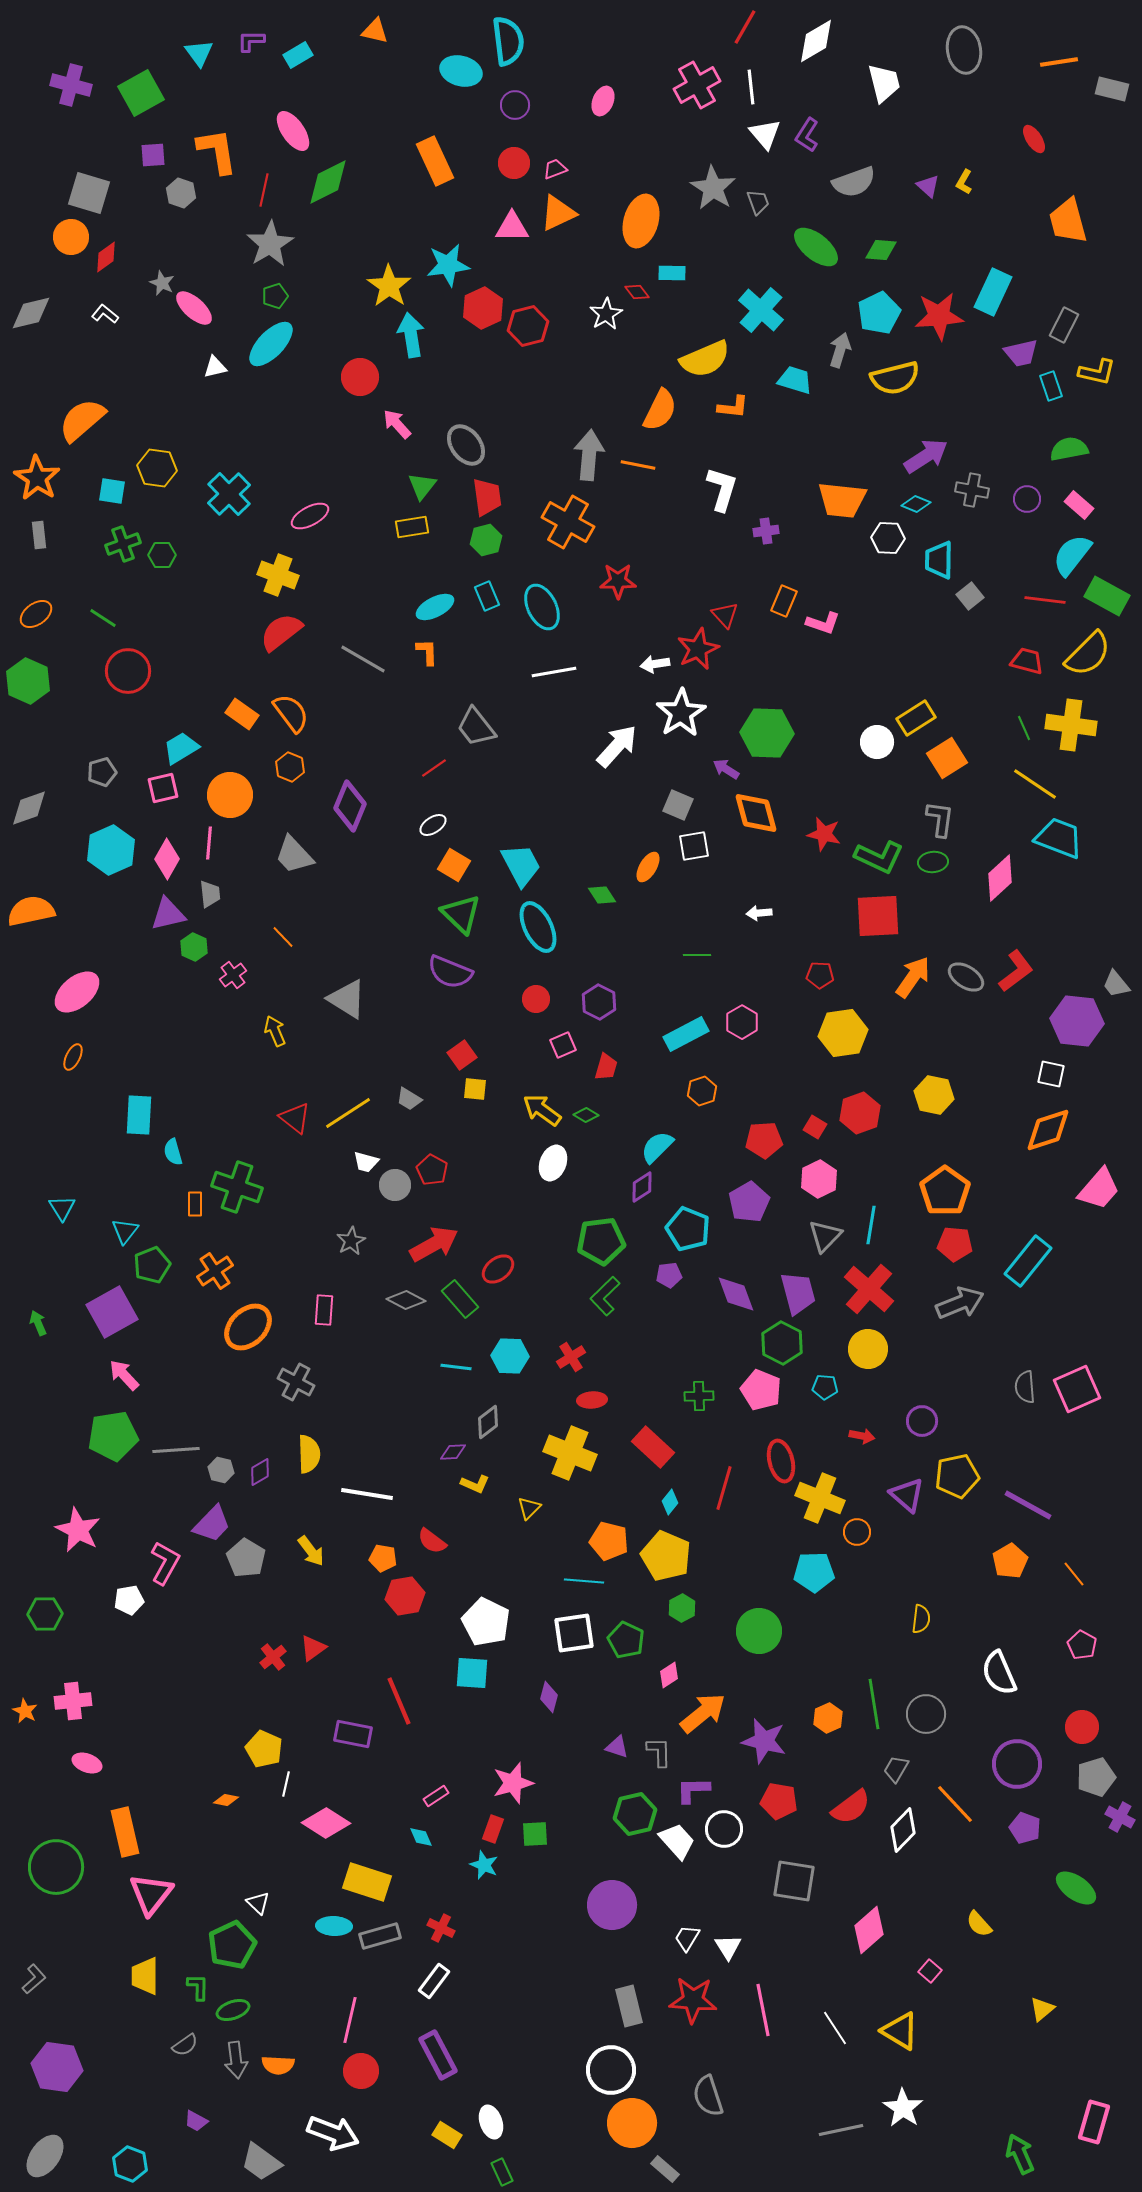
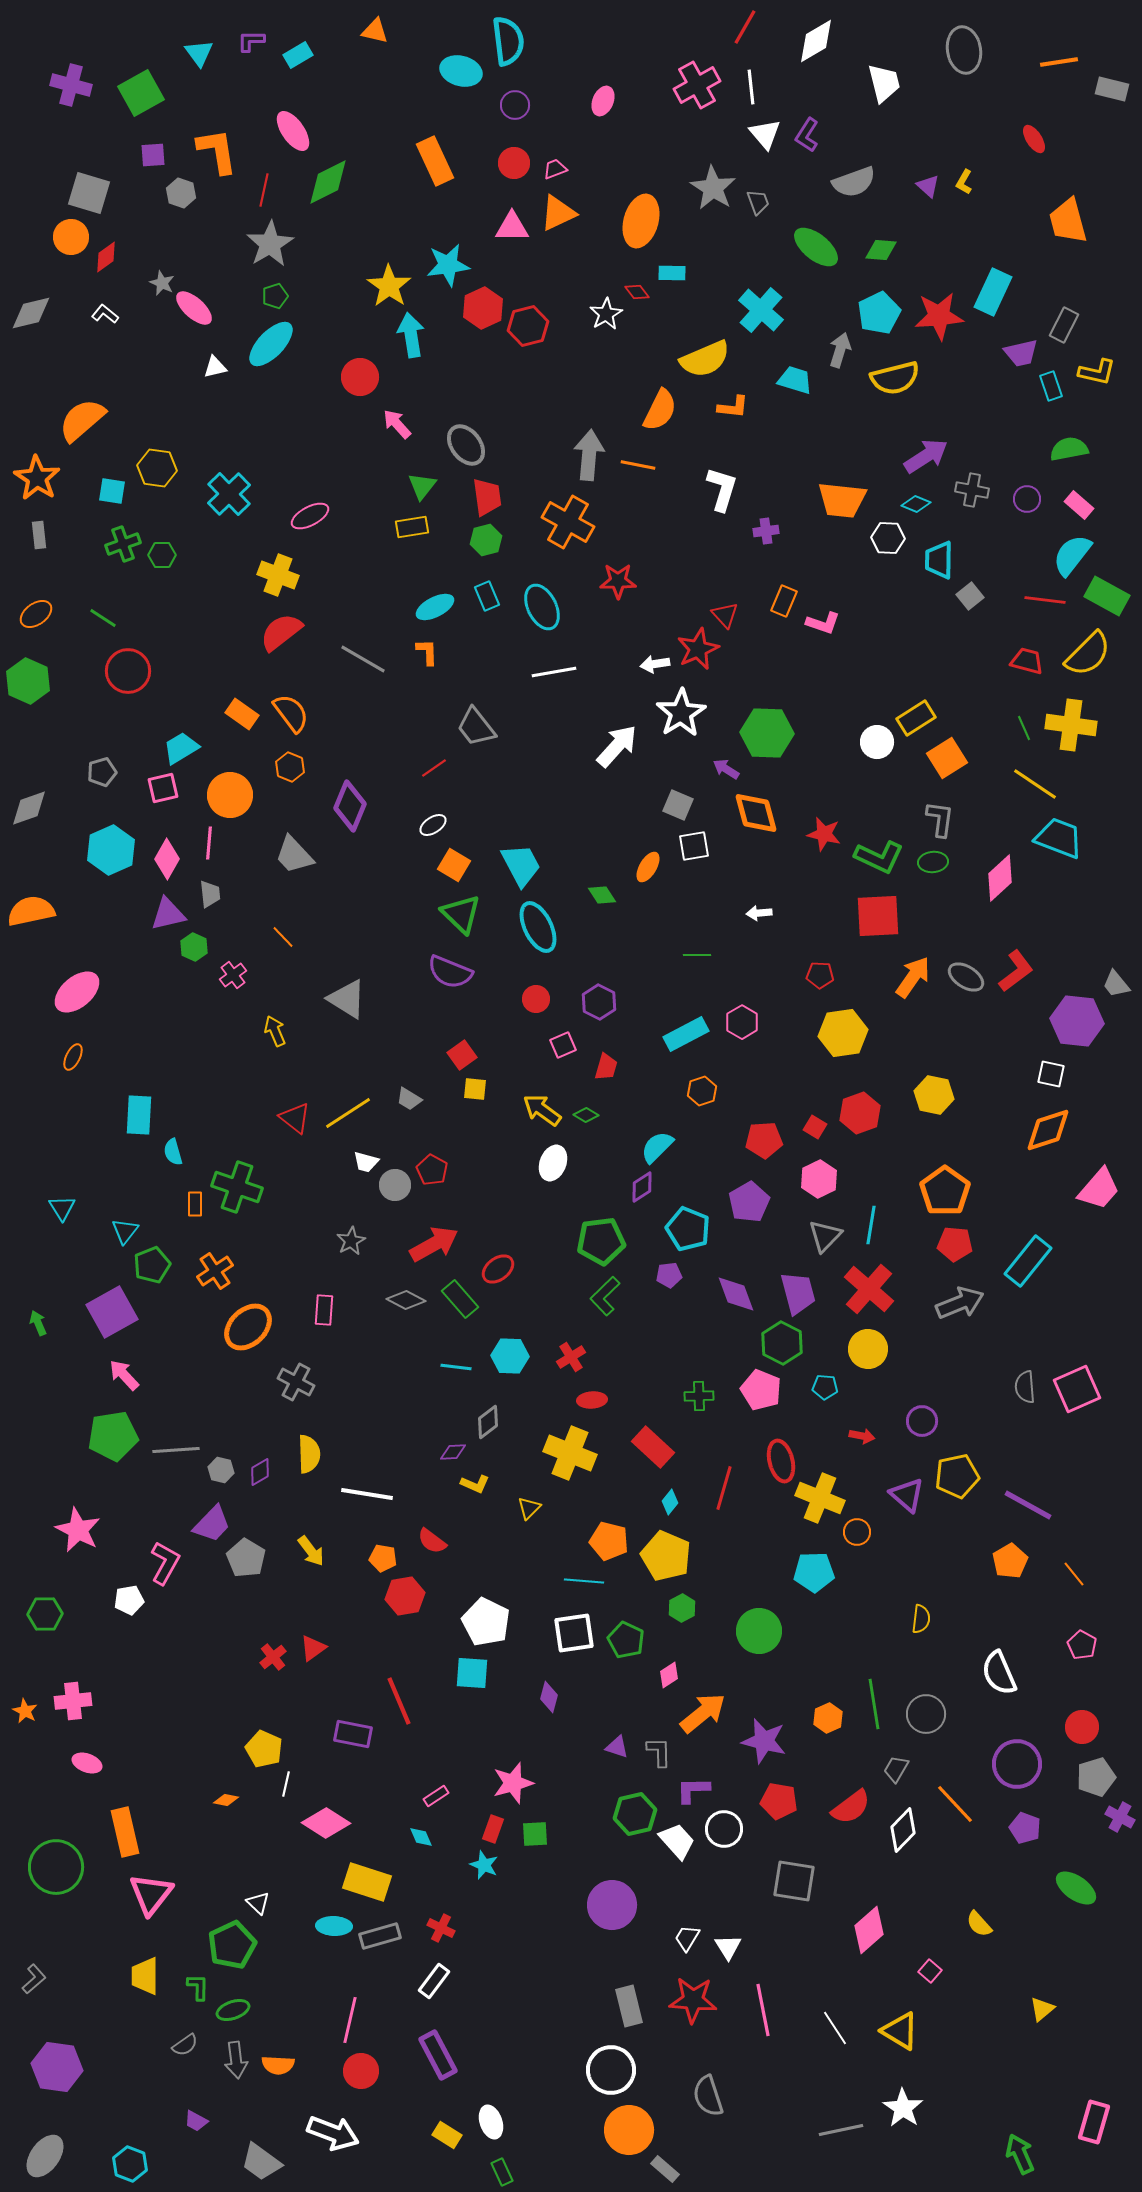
orange circle at (632, 2123): moved 3 px left, 7 px down
